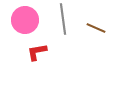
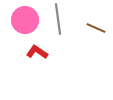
gray line: moved 5 px left
red L-shape: rotated 45 degrees clockwise
